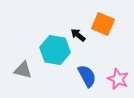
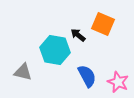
gray triangle: moved 2 px down
pink star: moved 3 px down
